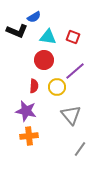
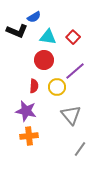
red square: rotated 24 degrees clockwise
